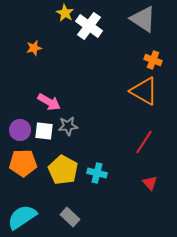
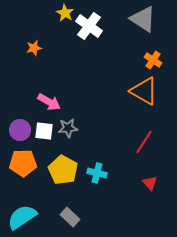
orange cross: rotated 12 degrees clockwise
gray star: moved 2 px down
